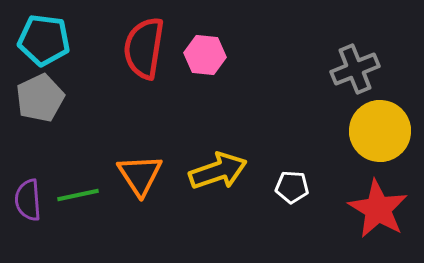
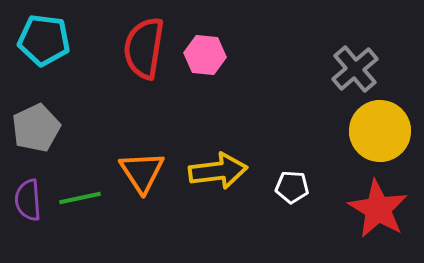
gray cross: rotated 18 degrees counterclockwise
gray pentagon: moved 4 px left, 30 px down
yellow arrow: rotated 12 degrees clockwise
orange triangle: moved 2 px right, 3 px up
green line: moved 2 px right, 3 px down
